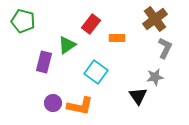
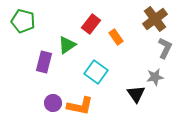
orange rectangle: moved 1 px left, 1 px up; rotated 56 degrees clockwise
black triangle: moved 2 px left, 2 px up
